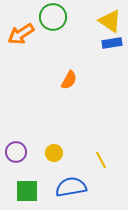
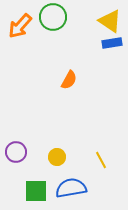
orange arrow: moved 1 px left, 8 px up; rotated 16 degrees counterclockwise
yellow circle: moved 3 px right, 4 px down
blue semicircle: moved 1 px down
green square: moved 9 px right
